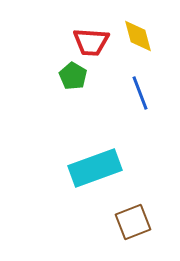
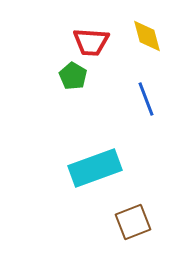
yellow diamond: moved 9 px right
blue line: moved 6 px right, 6 px down
